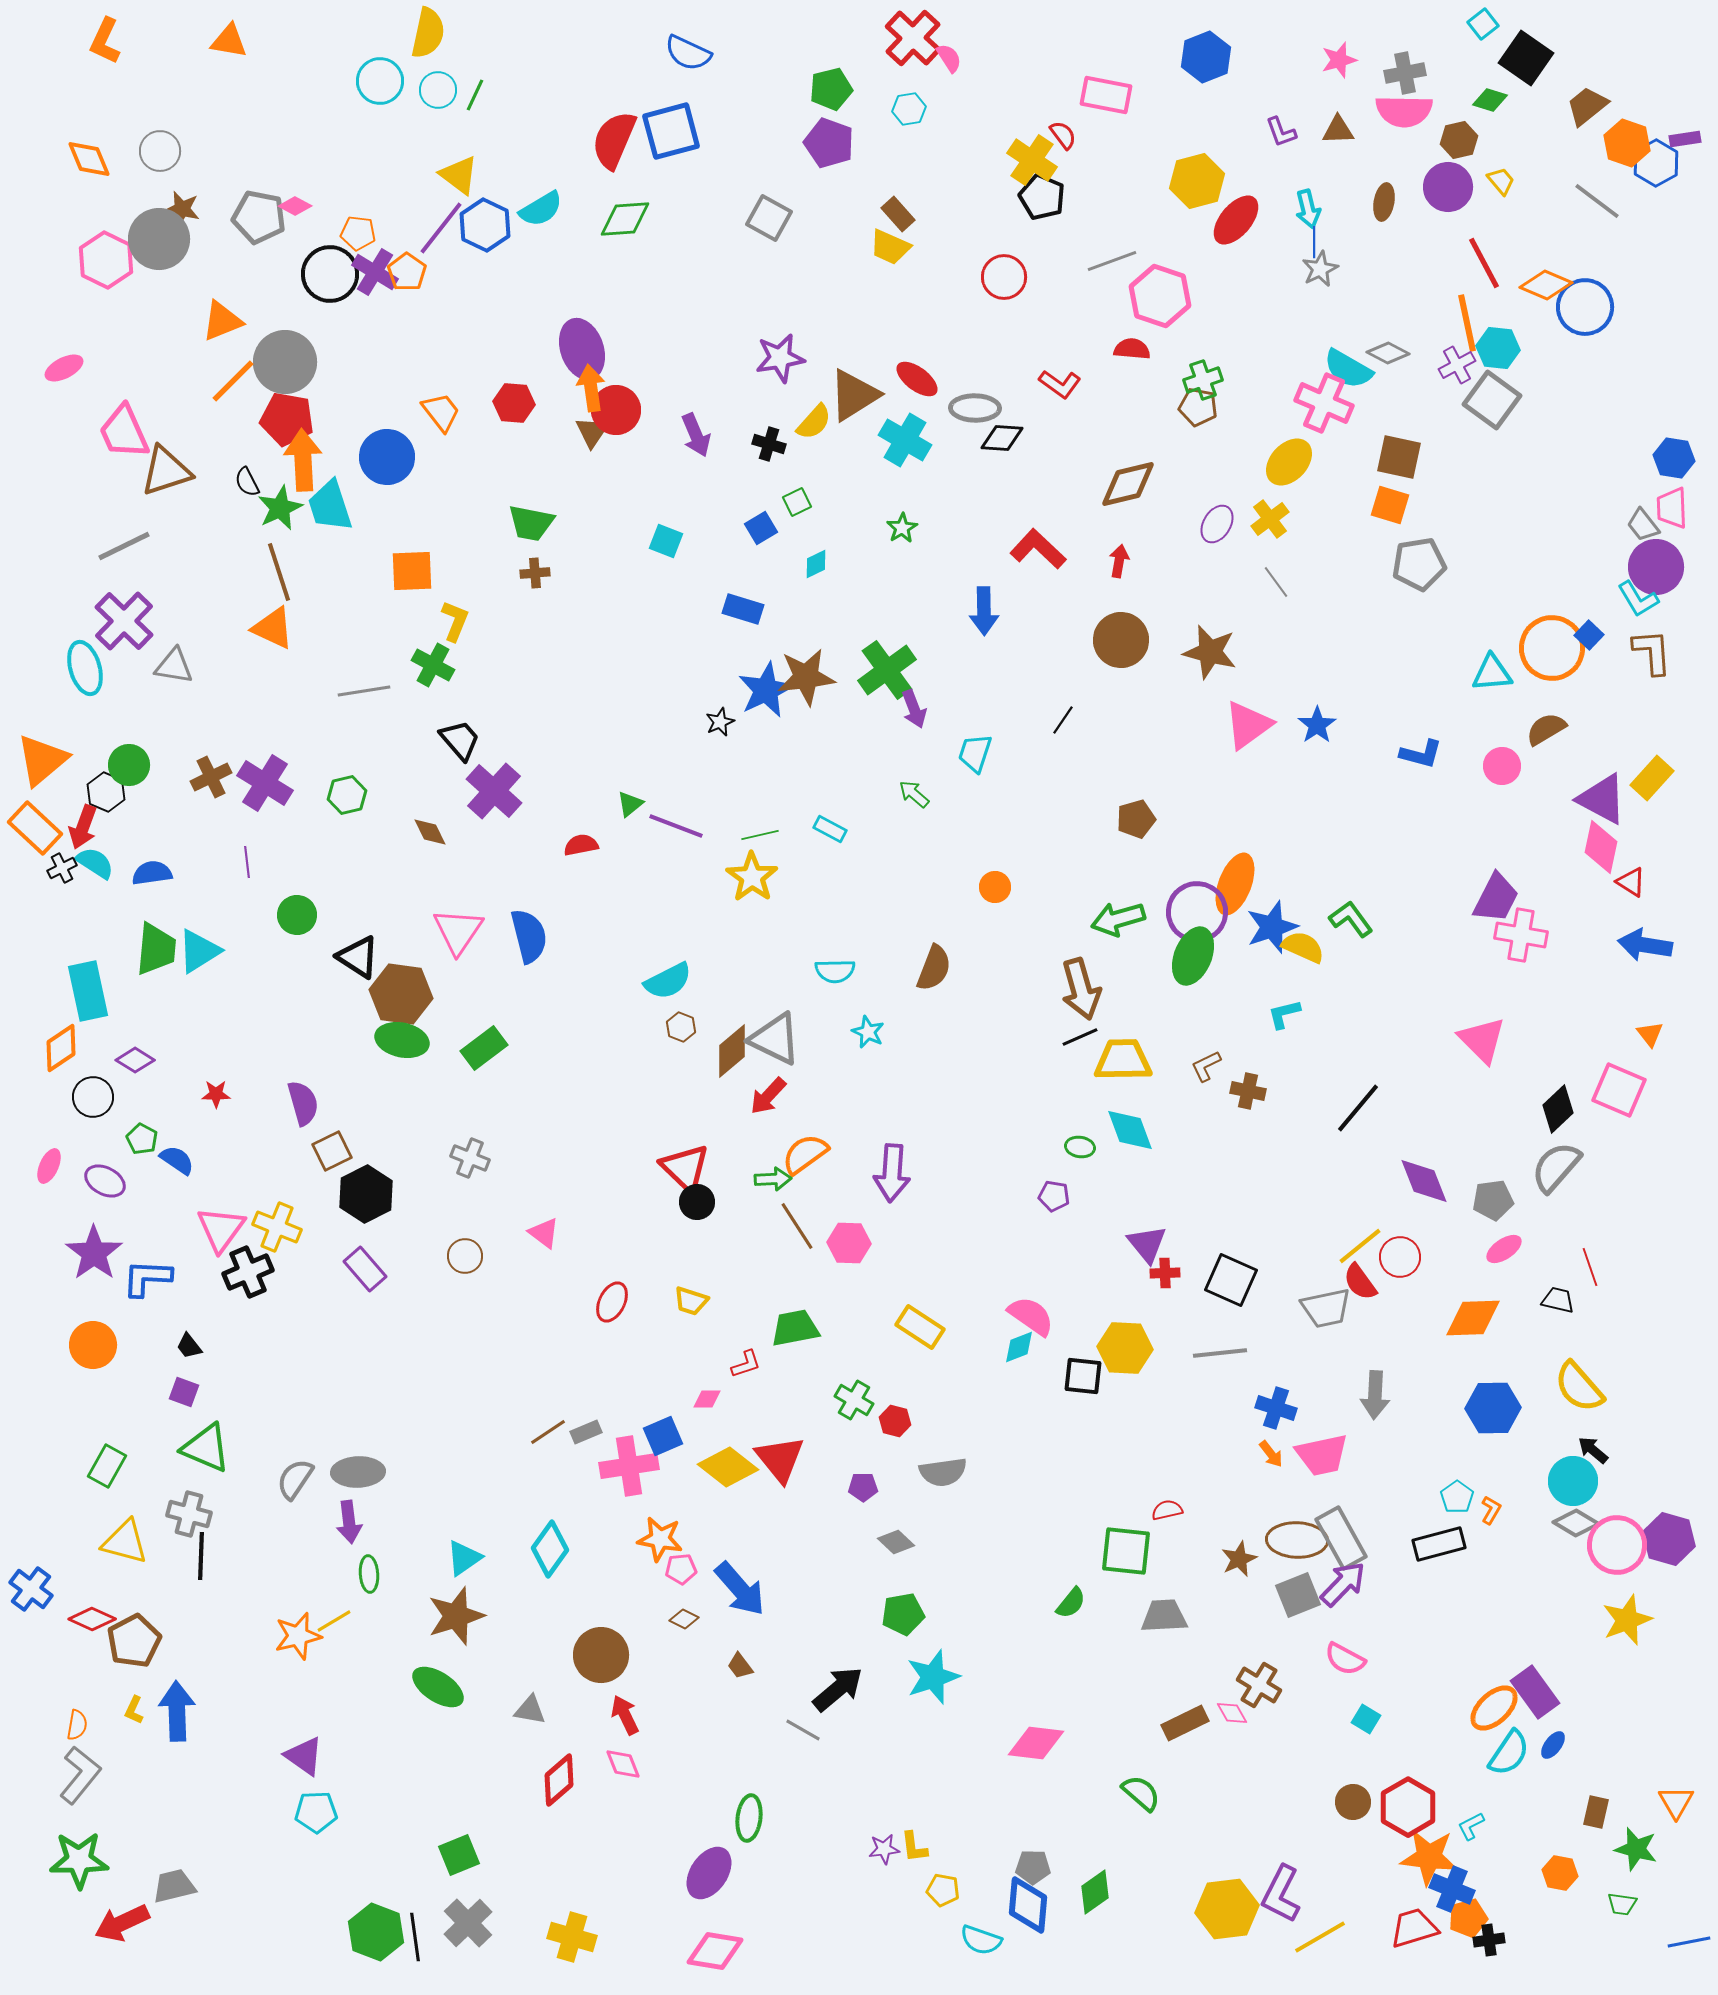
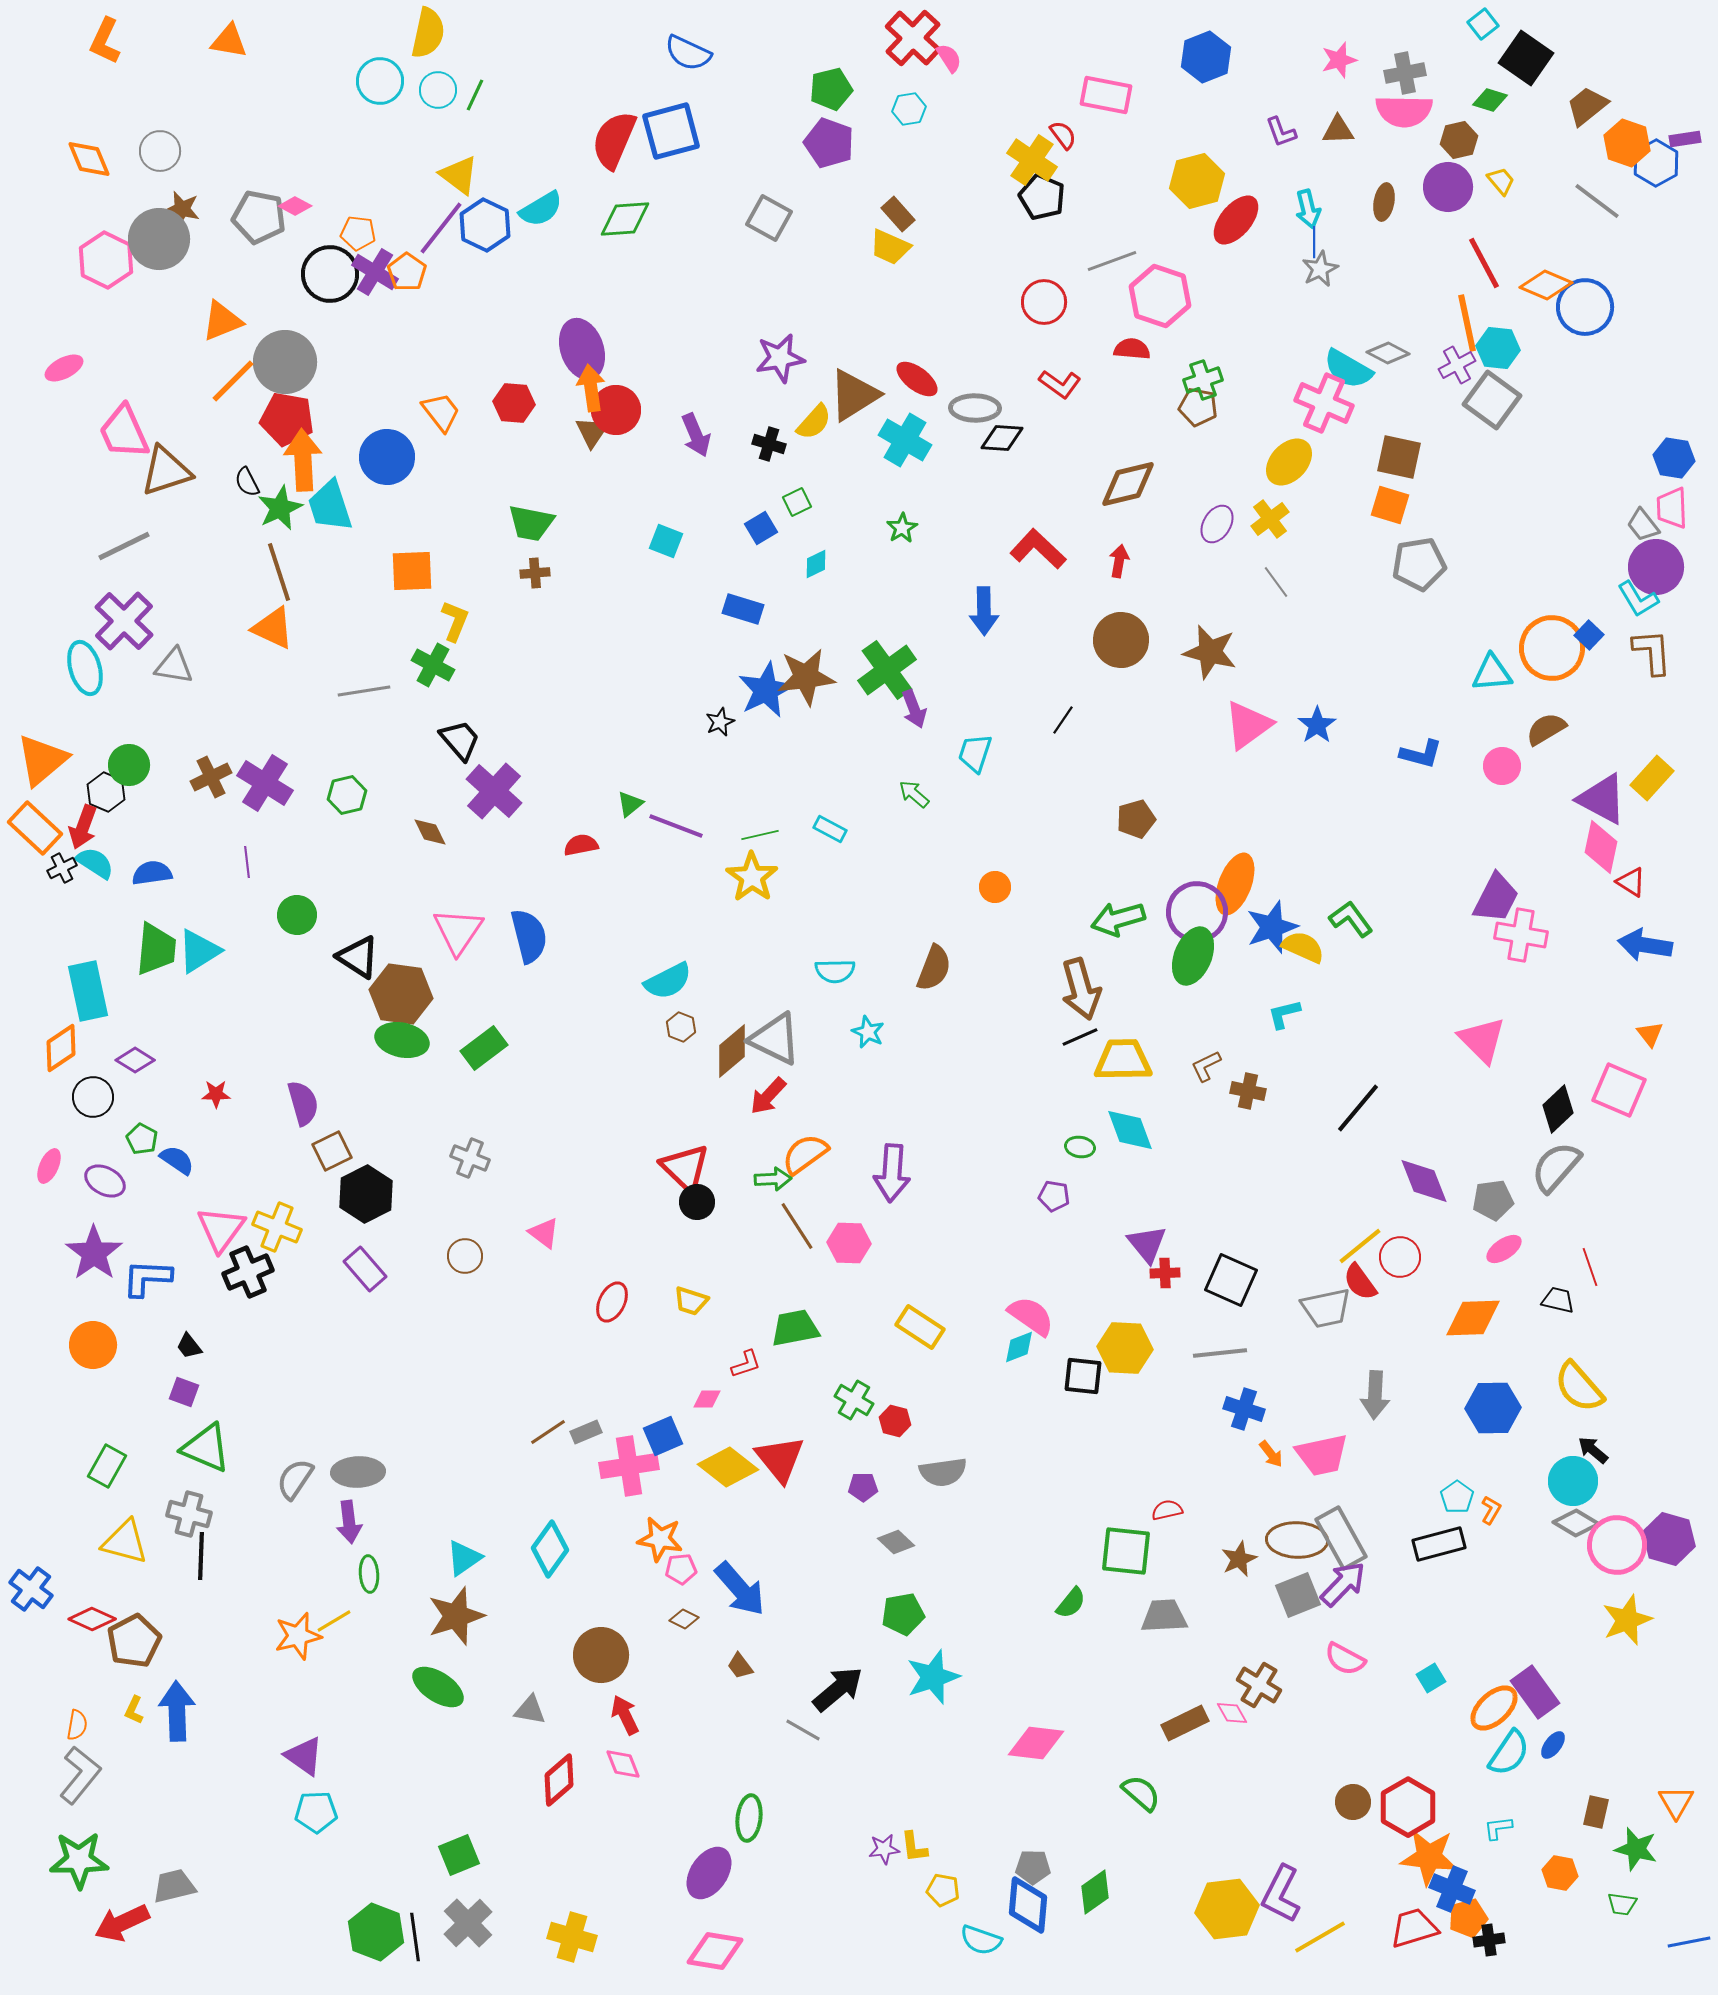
red circle at (1004, 277): moved 40 px right, 25 px down
blue cross at (1276, 1408): moved 32 px left, 1 px down
cyan square at (1366, 1719): moved 65 px right, 41 px up; rotated 28 degrees clockwise
cyan L-shape at (1471, 1826): moved 27 px right, 2 px down; rotated 20 degrees clockwise
